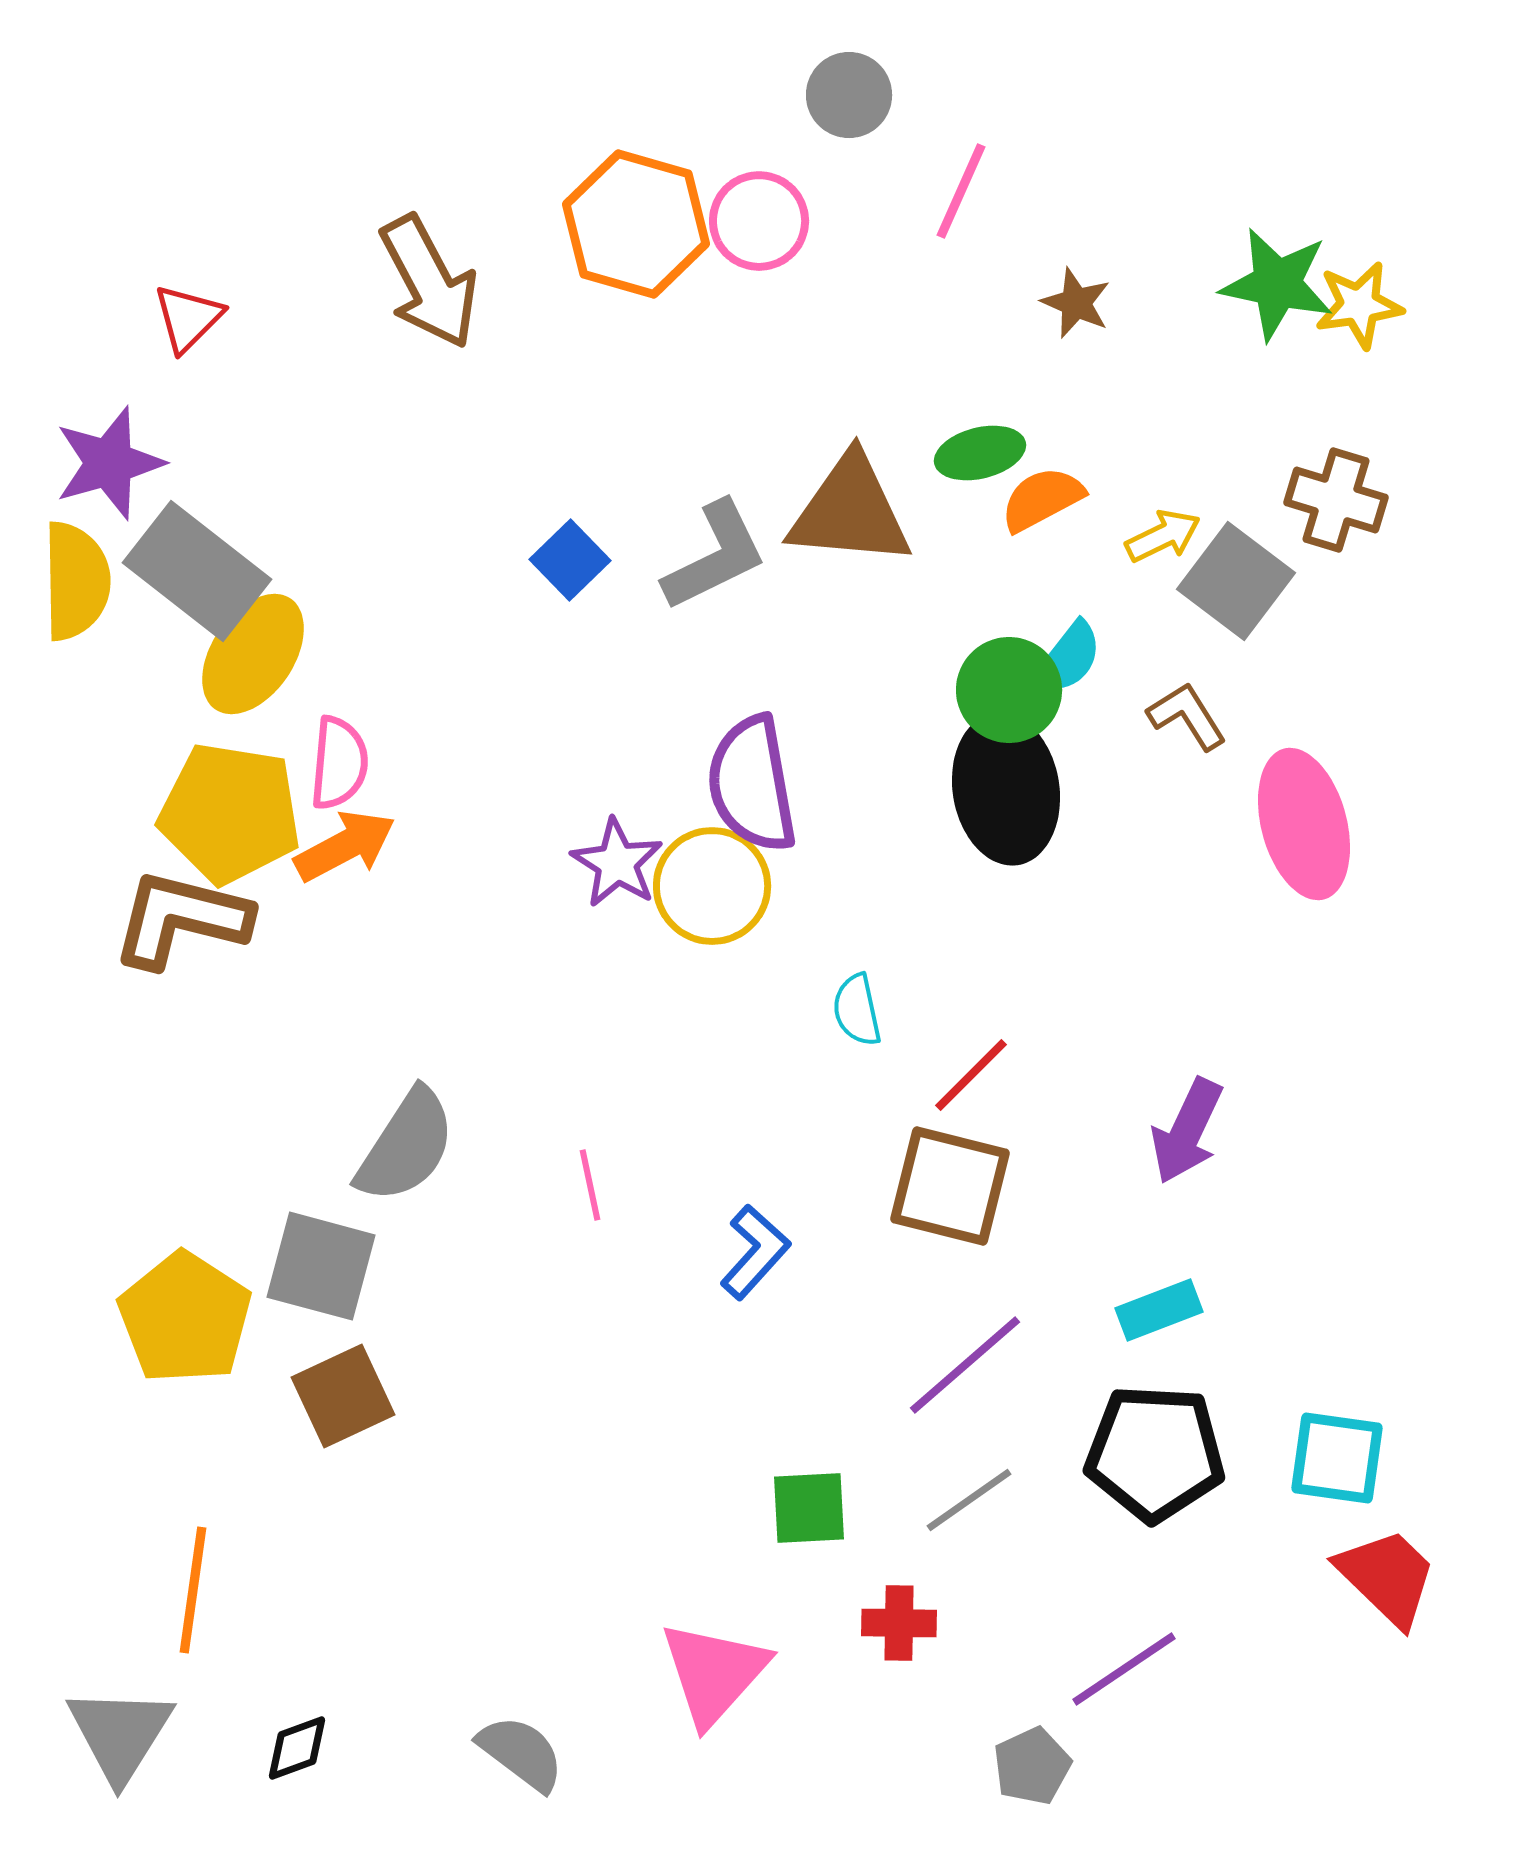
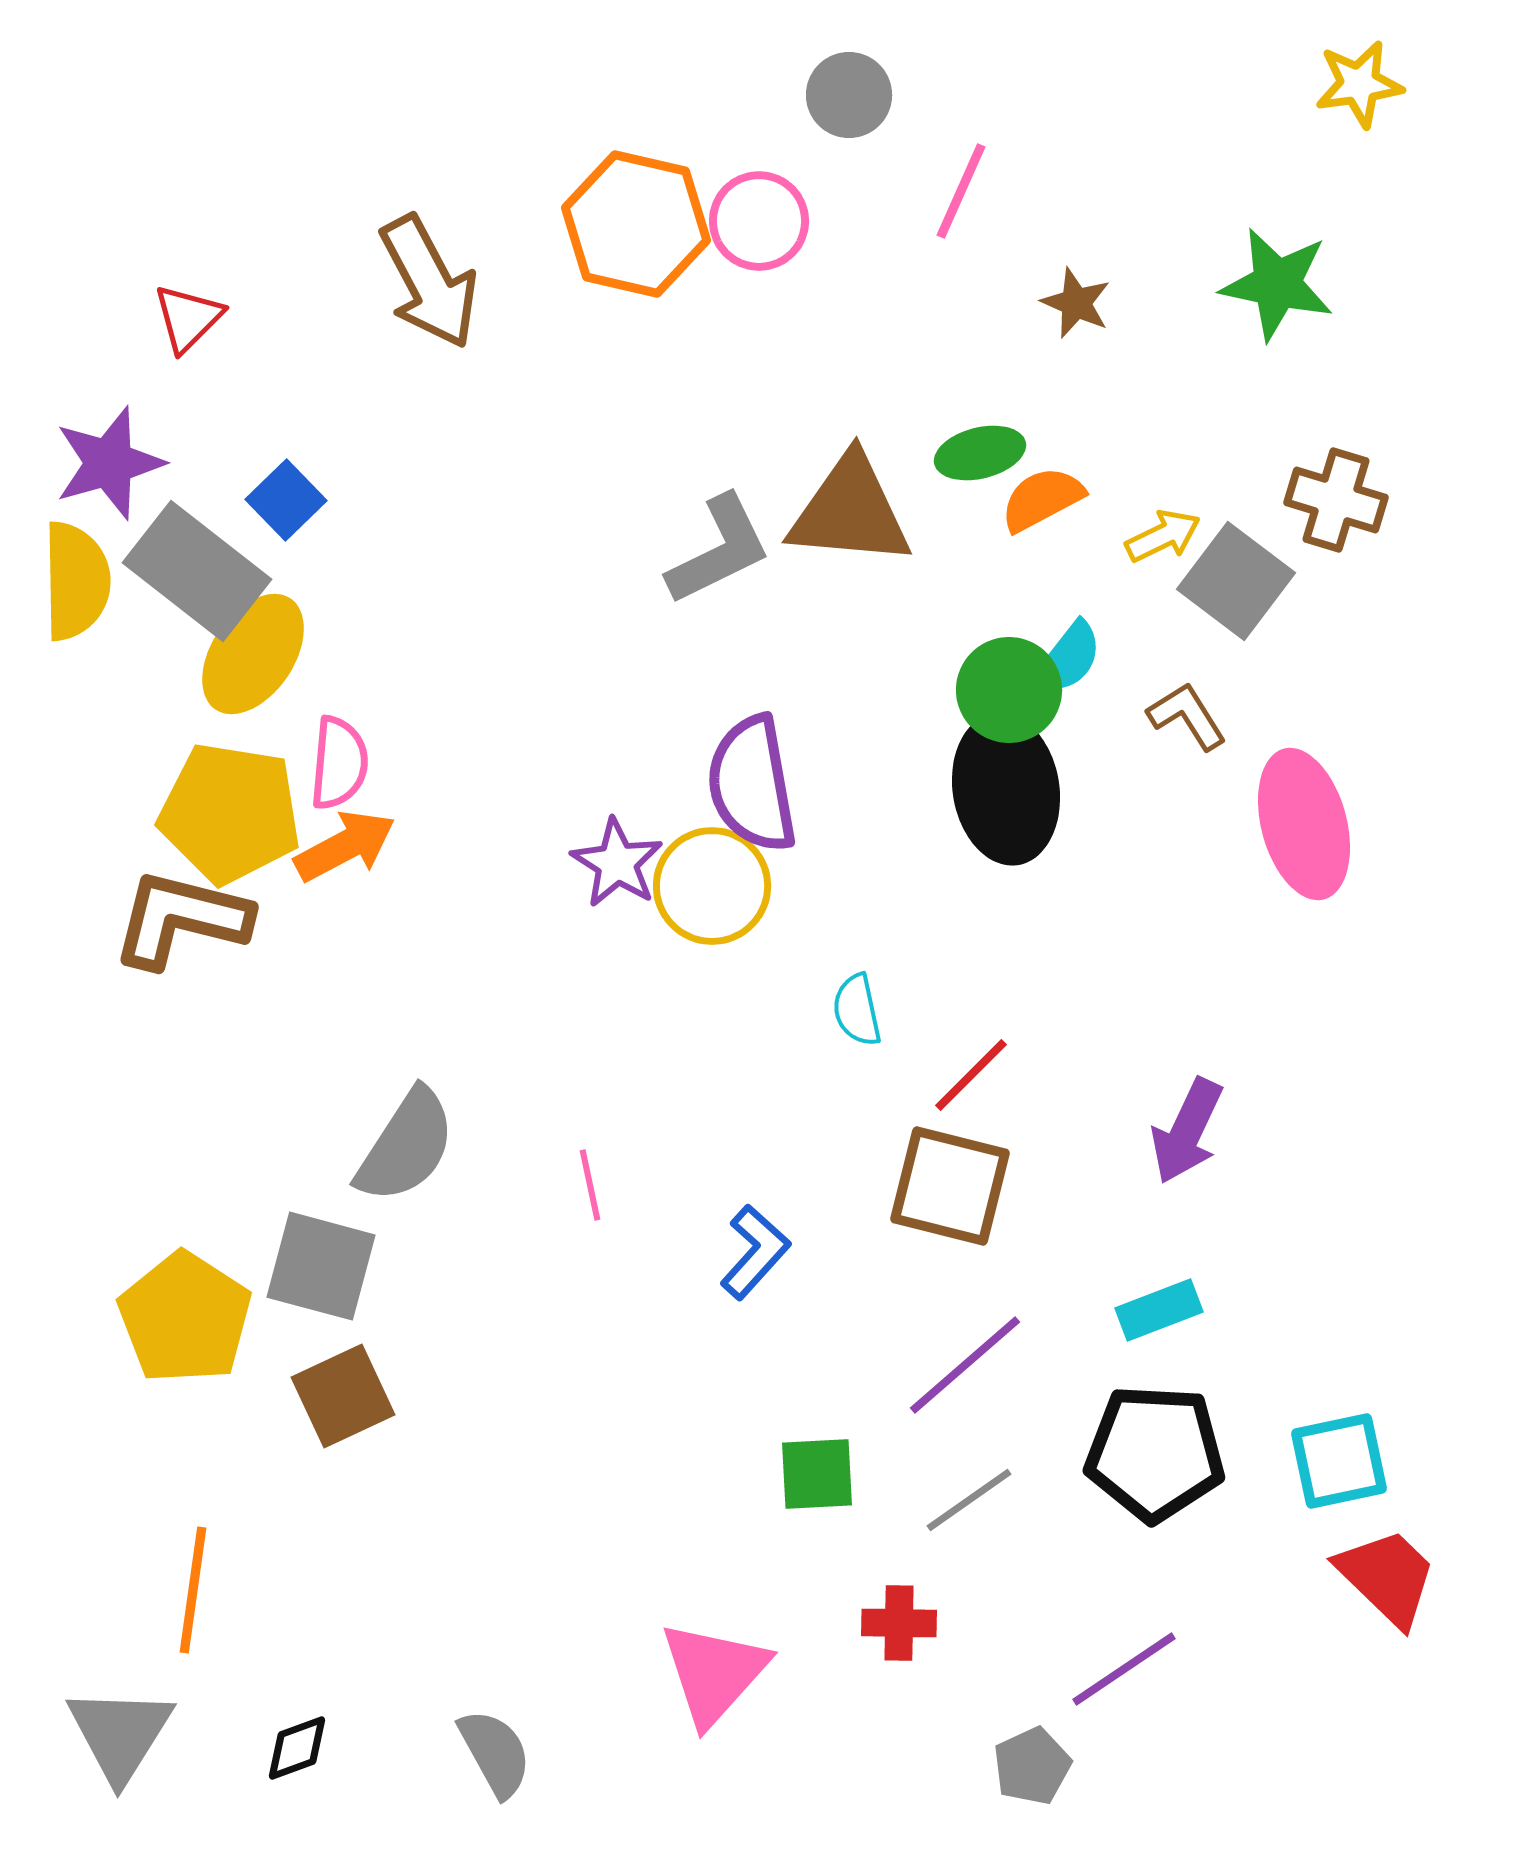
orange hexagon at (636, 224): rotated 3 degrees counterclockwise
yellow star at (1359, 305): moved 221 px up
gray L-shape at (715, 556): moved 4 px right, 6 px up
blue square at (570, 560): moved 284 px left, 60 px up
cyan square at (1337, 1458): moved 2 px right, 3 px down; rotated 20 degrees counterclockwise
green square at (809, 1508): moved 8 px right, 34 px up
gray semicircle at (521, 1753): moved 26 px left; rotated 24 degrees clockwise
